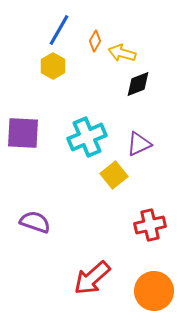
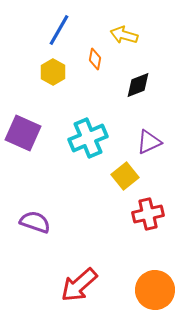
orange diamond: moved 18 px down; rotated 20 degrees counterclockwise
yellow arrow: moved 2 px right, 18 px up
yellow hexagon: moved 6 px down
black diamond: moved 1 px down
purple square: rotated 21 degrees clockwise
cyan cross: moved 1 px right, 1 px down
purple triangle: moved 10 px right, 2 px up
yellow square: moved 11 px right, 1 px down
red cross: moved 2 px left, 11 px up
red arrow: moved 13 px left, 7 px down
orange circle: moved 1 px right, 1 px up
